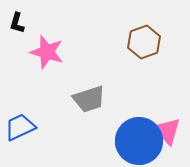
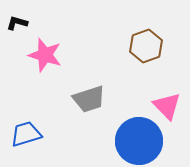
black L-shape: rotated 90 degrees clockwise
brown hexagon: moved 2 px right, 4 px down
pink star: moved 2 px left, 3 px down
blue trapezoid: moved 6 px right, 7 px down; rotated 8 degrees clockwise
pink triangle: moved 25 px up
